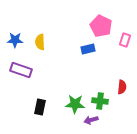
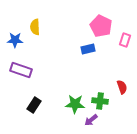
yellow semicircle: moved 5 px left, 15 px up
red semicircle: rotated 24 degrees counterclockwise
black rectangle: moved 6 px left, 2 px up; rotated 21 degrees clockwise
purple arrow: rotated 24 degrees counterclockwise
